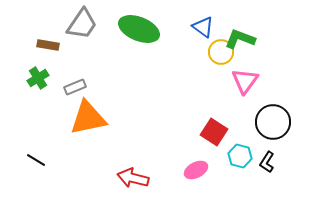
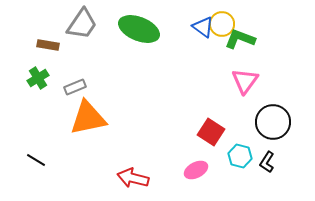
yellow circle: moved 1 px right, 28 px up
red square: moved 3 px left
